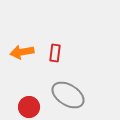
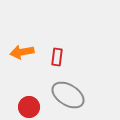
red rectangle: moved 2 px right, 4 px down
